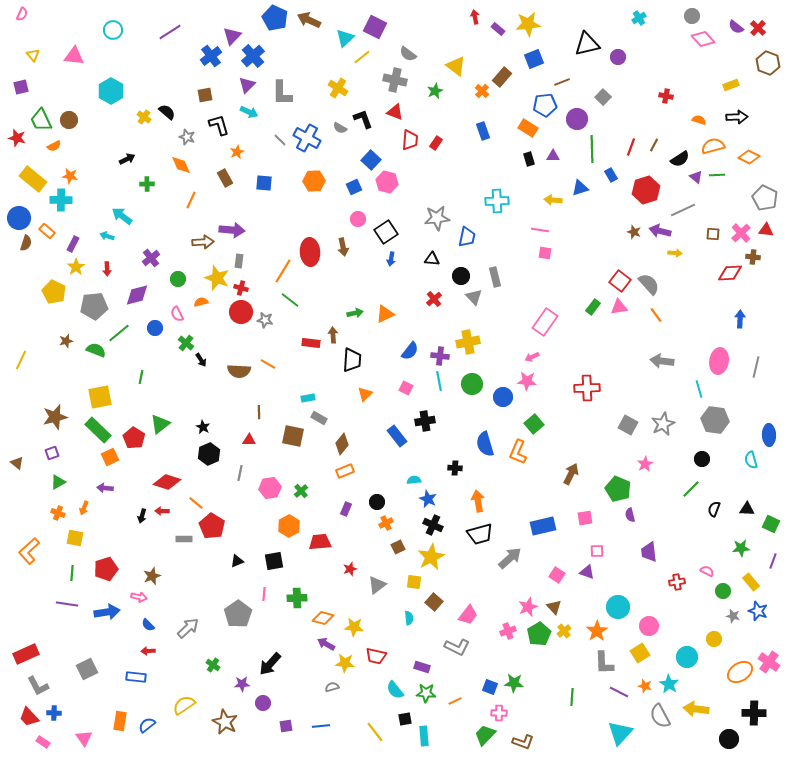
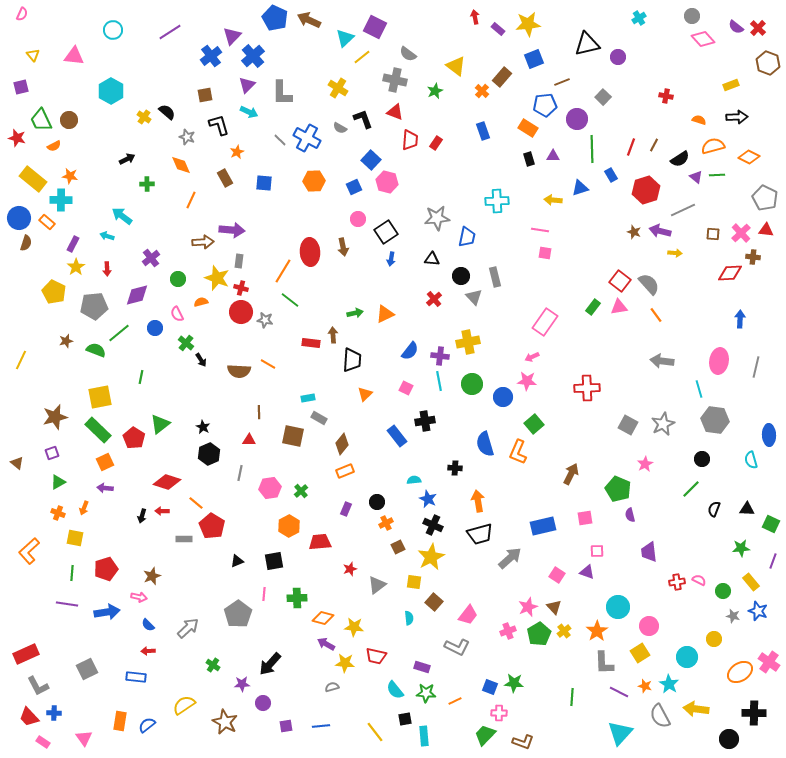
orange rectangle at (47, 231): moved 9 px up
orange square at (110, 457): moved 5 px left, 5 px down
pink semicircle at (707, 571): moved 8 px left, 9 px down
